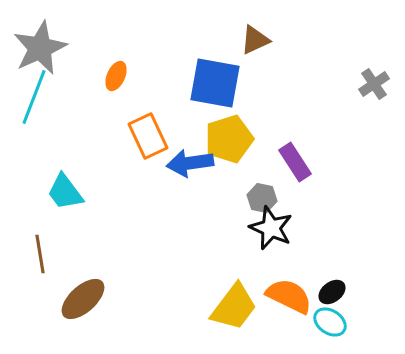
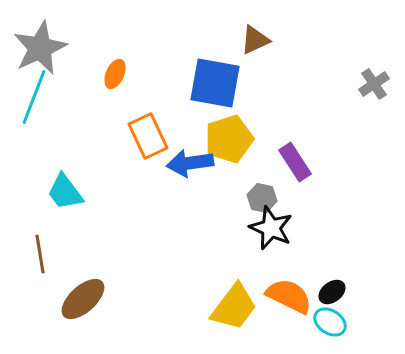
orange ellipse: moved 1 px left, 2 px up
